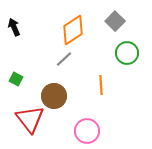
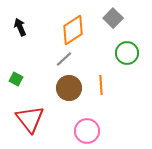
gray square: moved 2 px left, 3 px up
black arrow: moved 6 px right
brown circle: moved 15 px right, 8 px up
